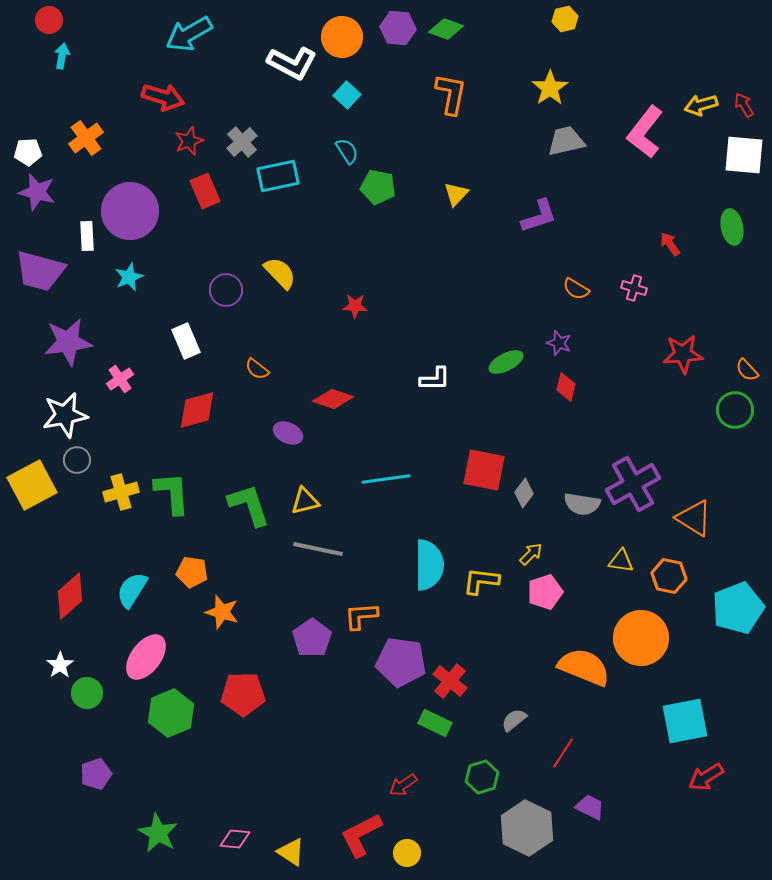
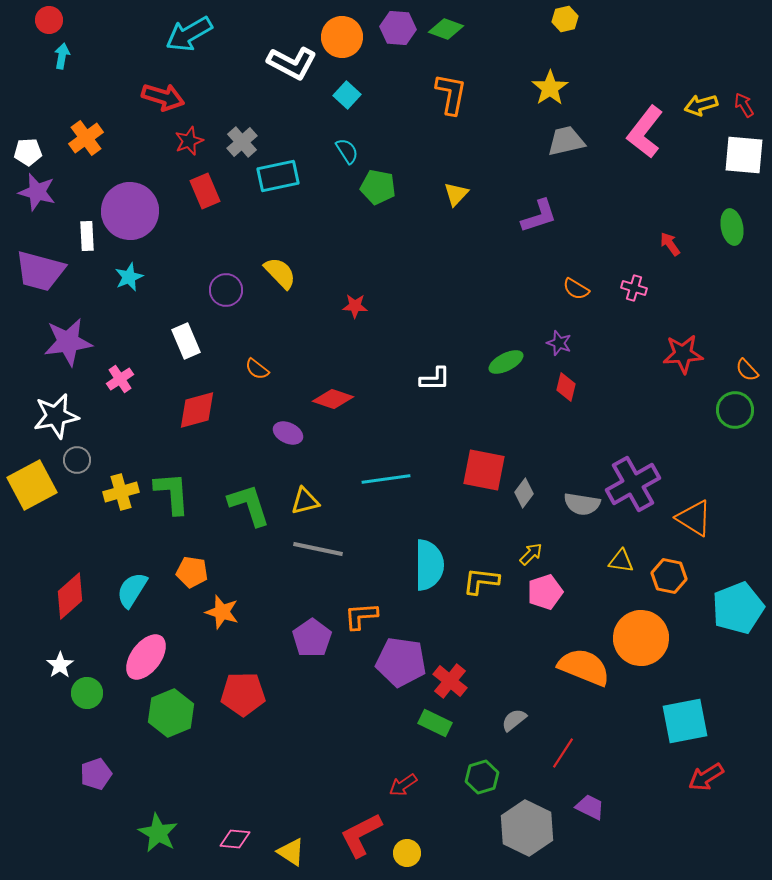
white star at (65, 415): moved 9 px left, 1 px down
